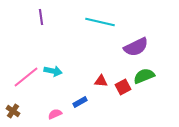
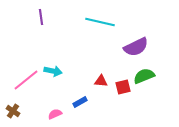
pink line: moved 3 px down
red square: rotated 14 degrees clockwise
